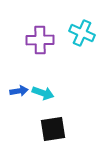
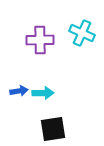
cyan arrow: rotated 20 degrees counterclockwise
